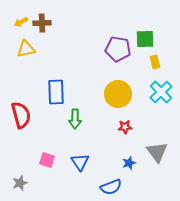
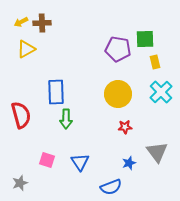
yellow triangle: rotated 18 degrees counterclockwise
green arrow: moved 9 px left
